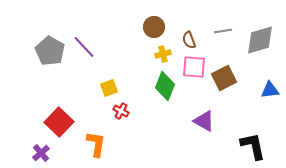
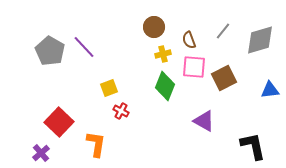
gray line: rotated 42 degrees counterclockwise
